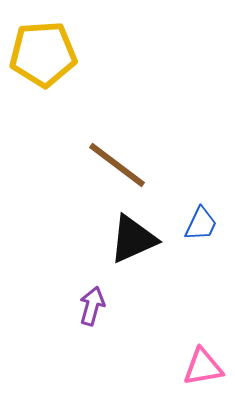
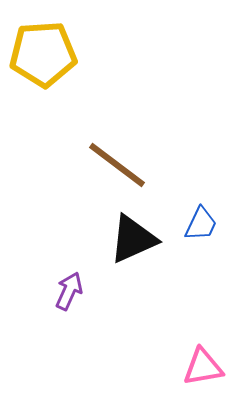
purple arrow: moved 23 px left, 15 px up; rotated 9 degrees clockwise
